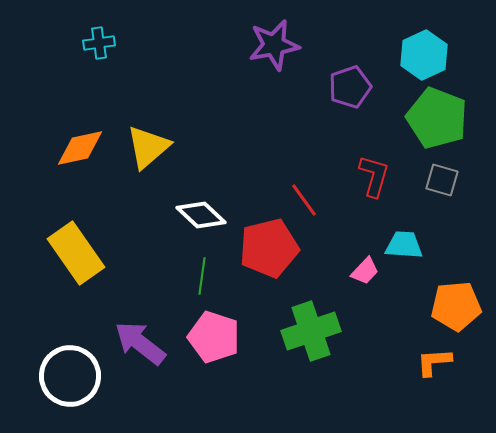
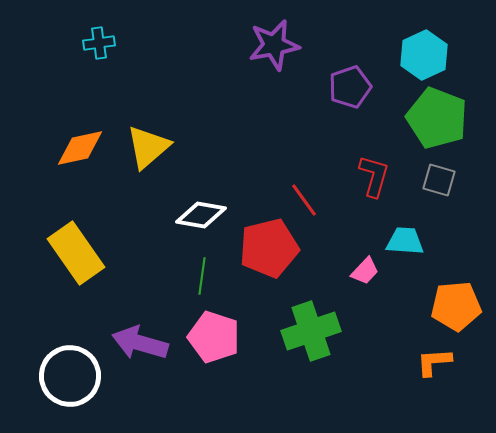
gray square: moved 3 px left
white diamond: rotated 33 degrees counterclockwise
cyan trapezoid: moved 1 px right, 4 px up
purple arrow: rotated 22 degrees counterclockwise
